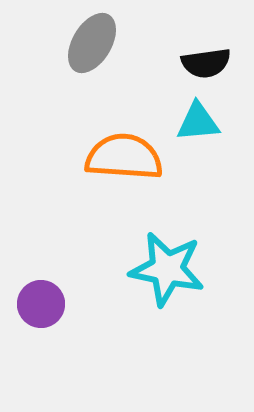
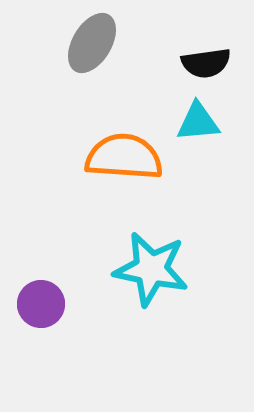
cyan star: moved 16 px left
